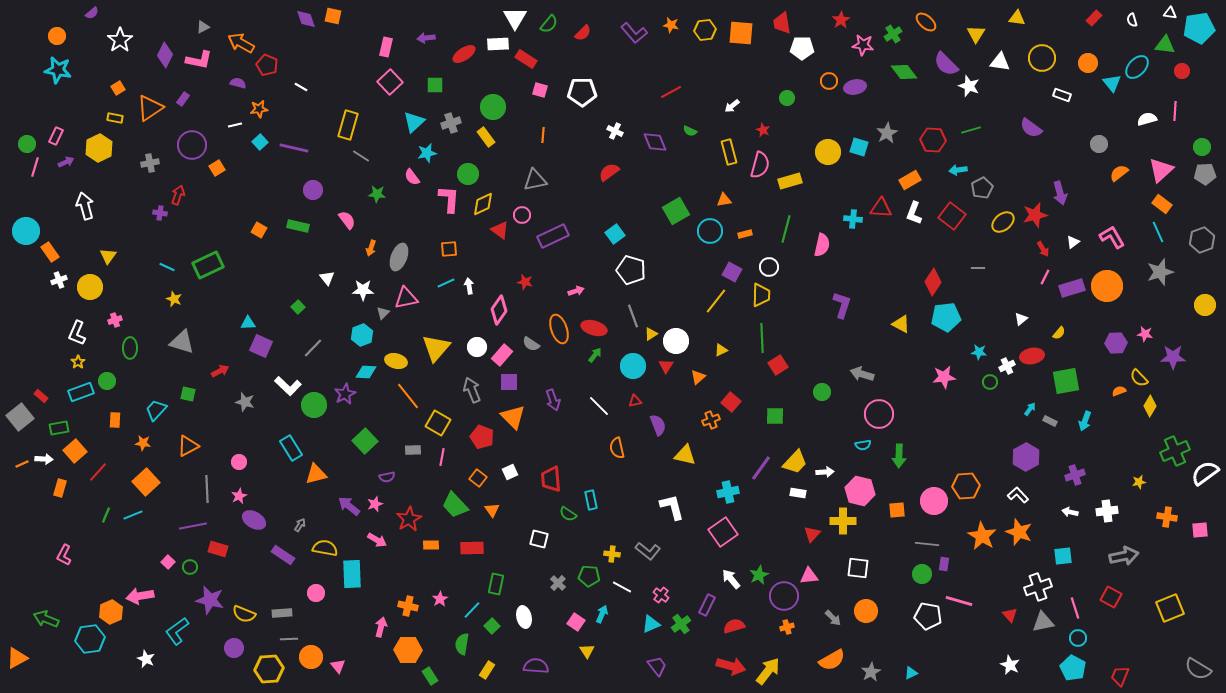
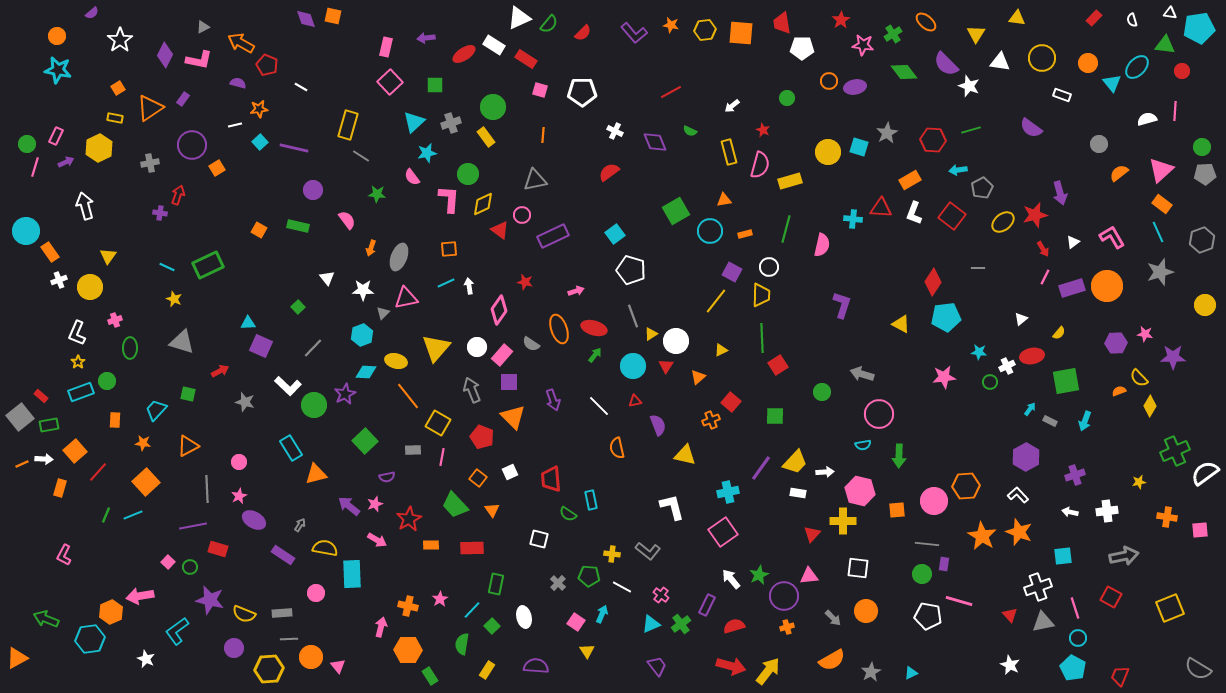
white triangle at (515, 18): moved 4 px right; rotated 35 degrees clockwise
white rectangle at (498, 44): moved 4 px left, 1 px down; rotated 35 degrees clockwise
green rectangle at (59, 428): moved 10 px left, 3 px up
